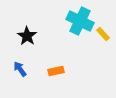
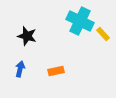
black star: rotated 18 degrees counterclockwise
blue arrow: rotated 49 degrees clockwise
